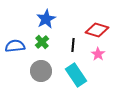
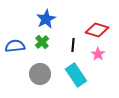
gray circle: moved 1 px left, 3 px down
